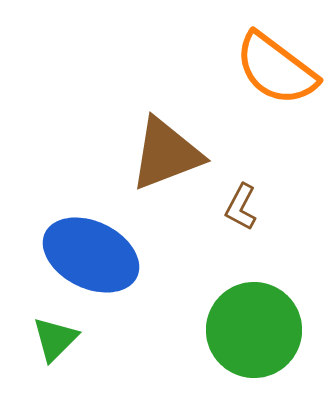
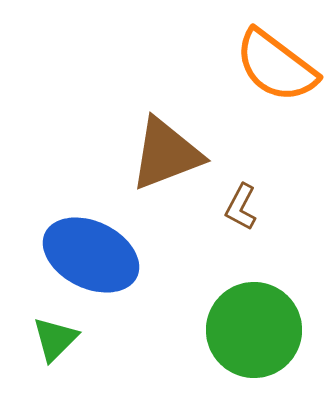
orange semicircle: moved 3 px up
